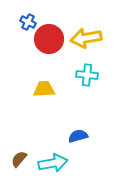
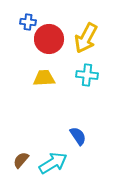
blue cross: rotated 21 degrees counterclockwise
yellow arrow: rotated 52 degrees counterclockwise
yellow trapezoid: moved 11 px up
blue semicircle: rotated 72 degrees clockwise
brown semicircle: moved 2 px right, 1 px down
cyan arrow: rotated 20 degrees counterclockwise
